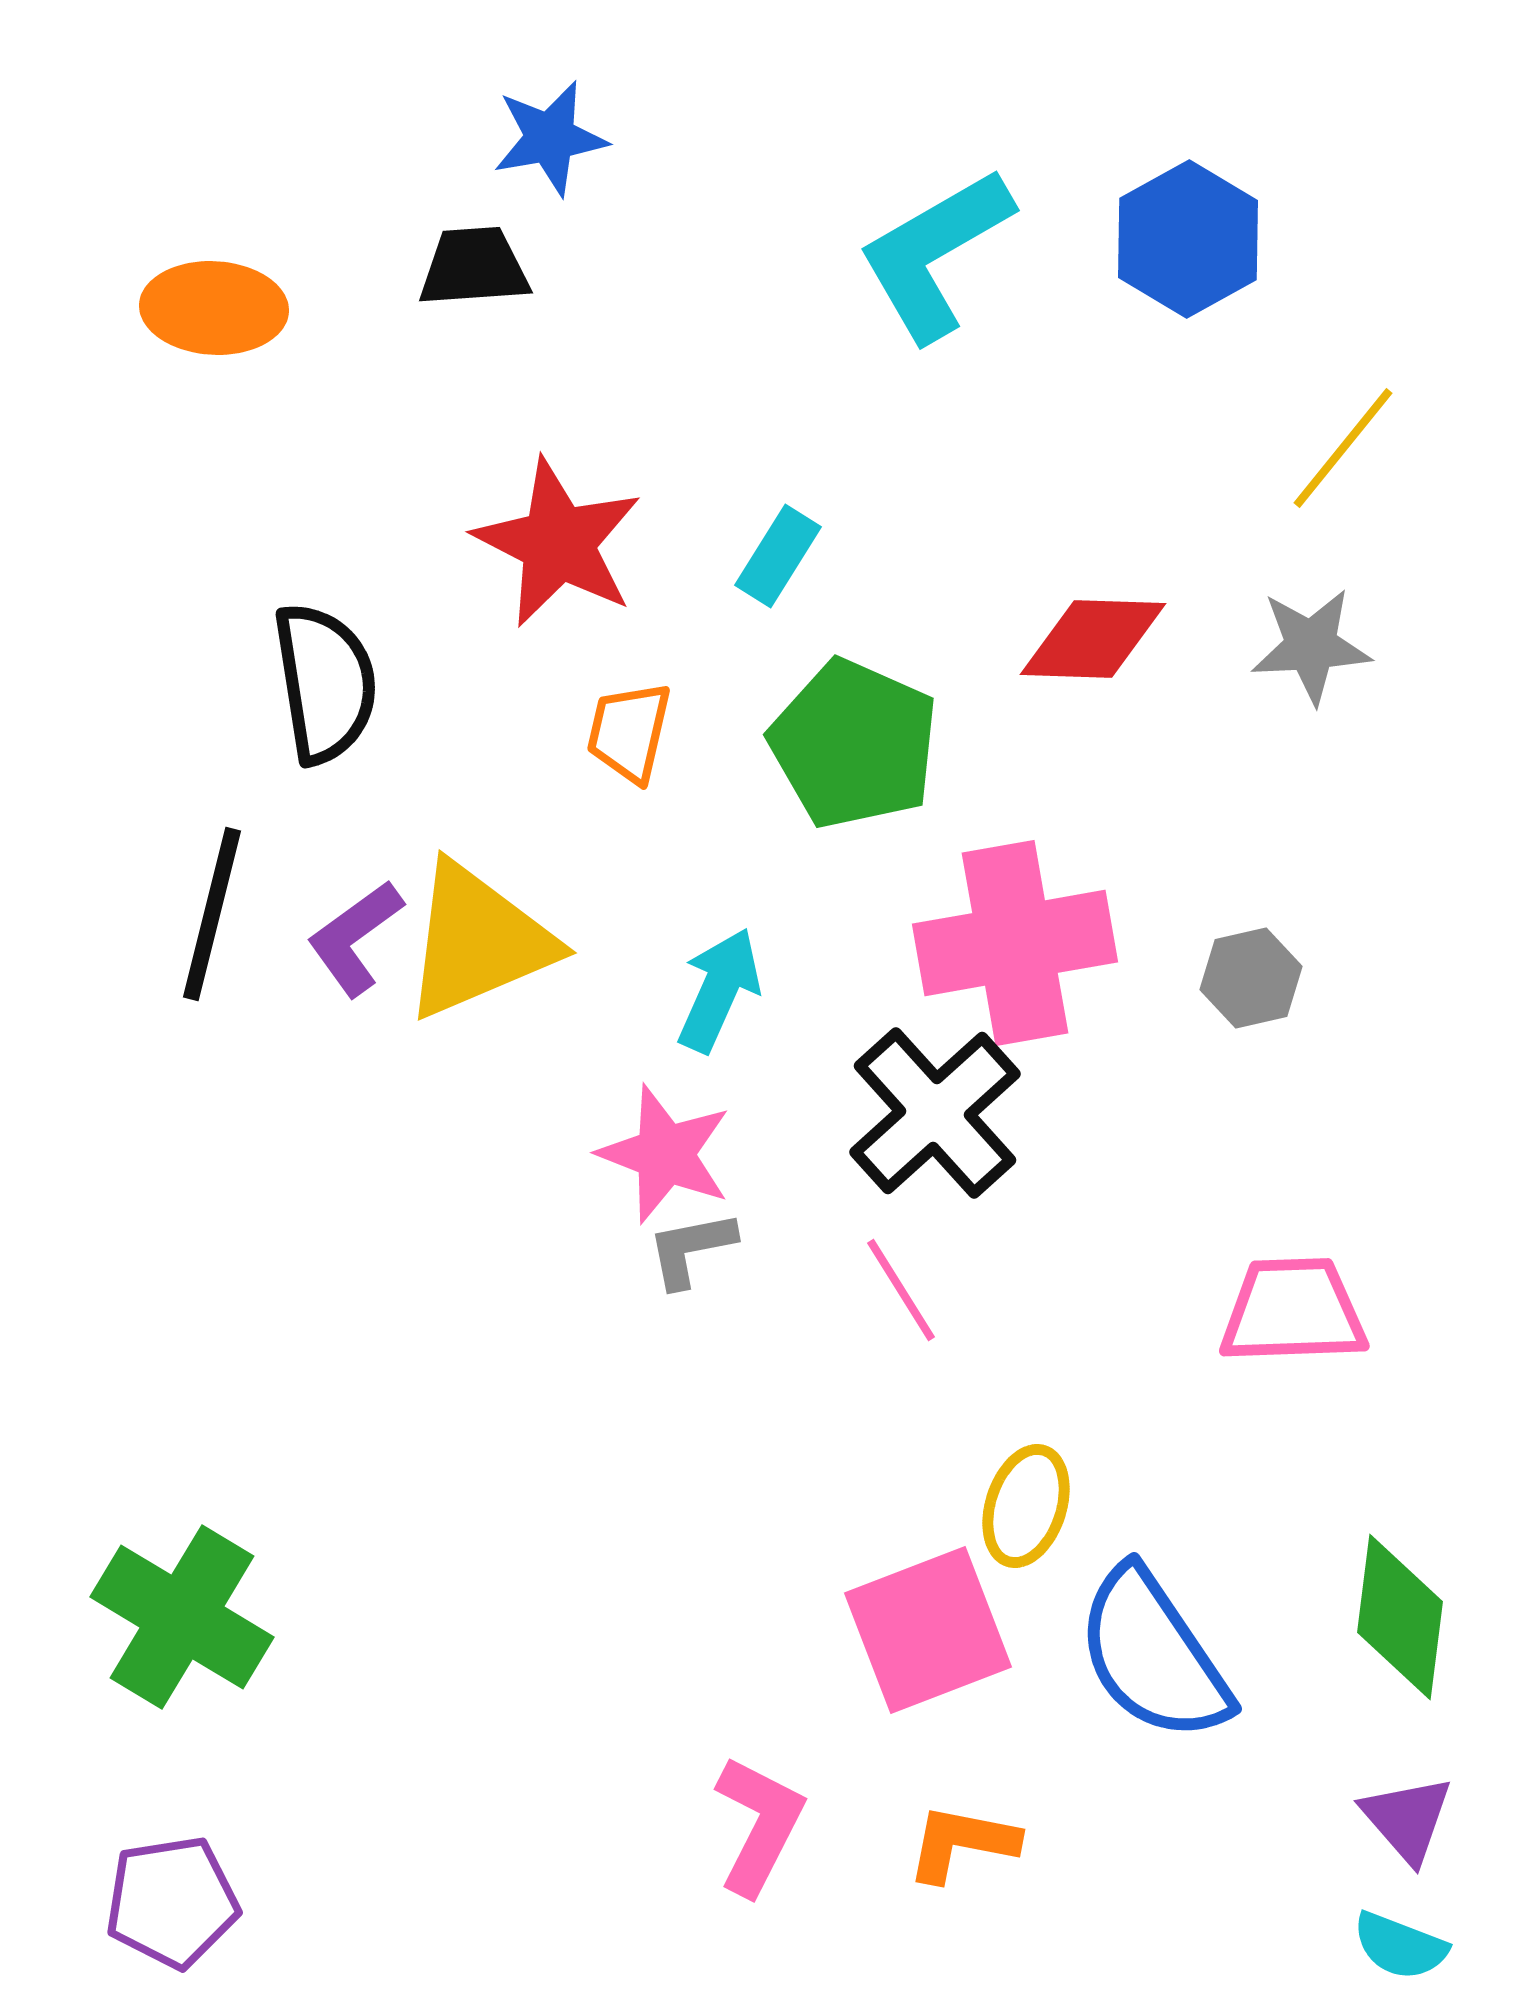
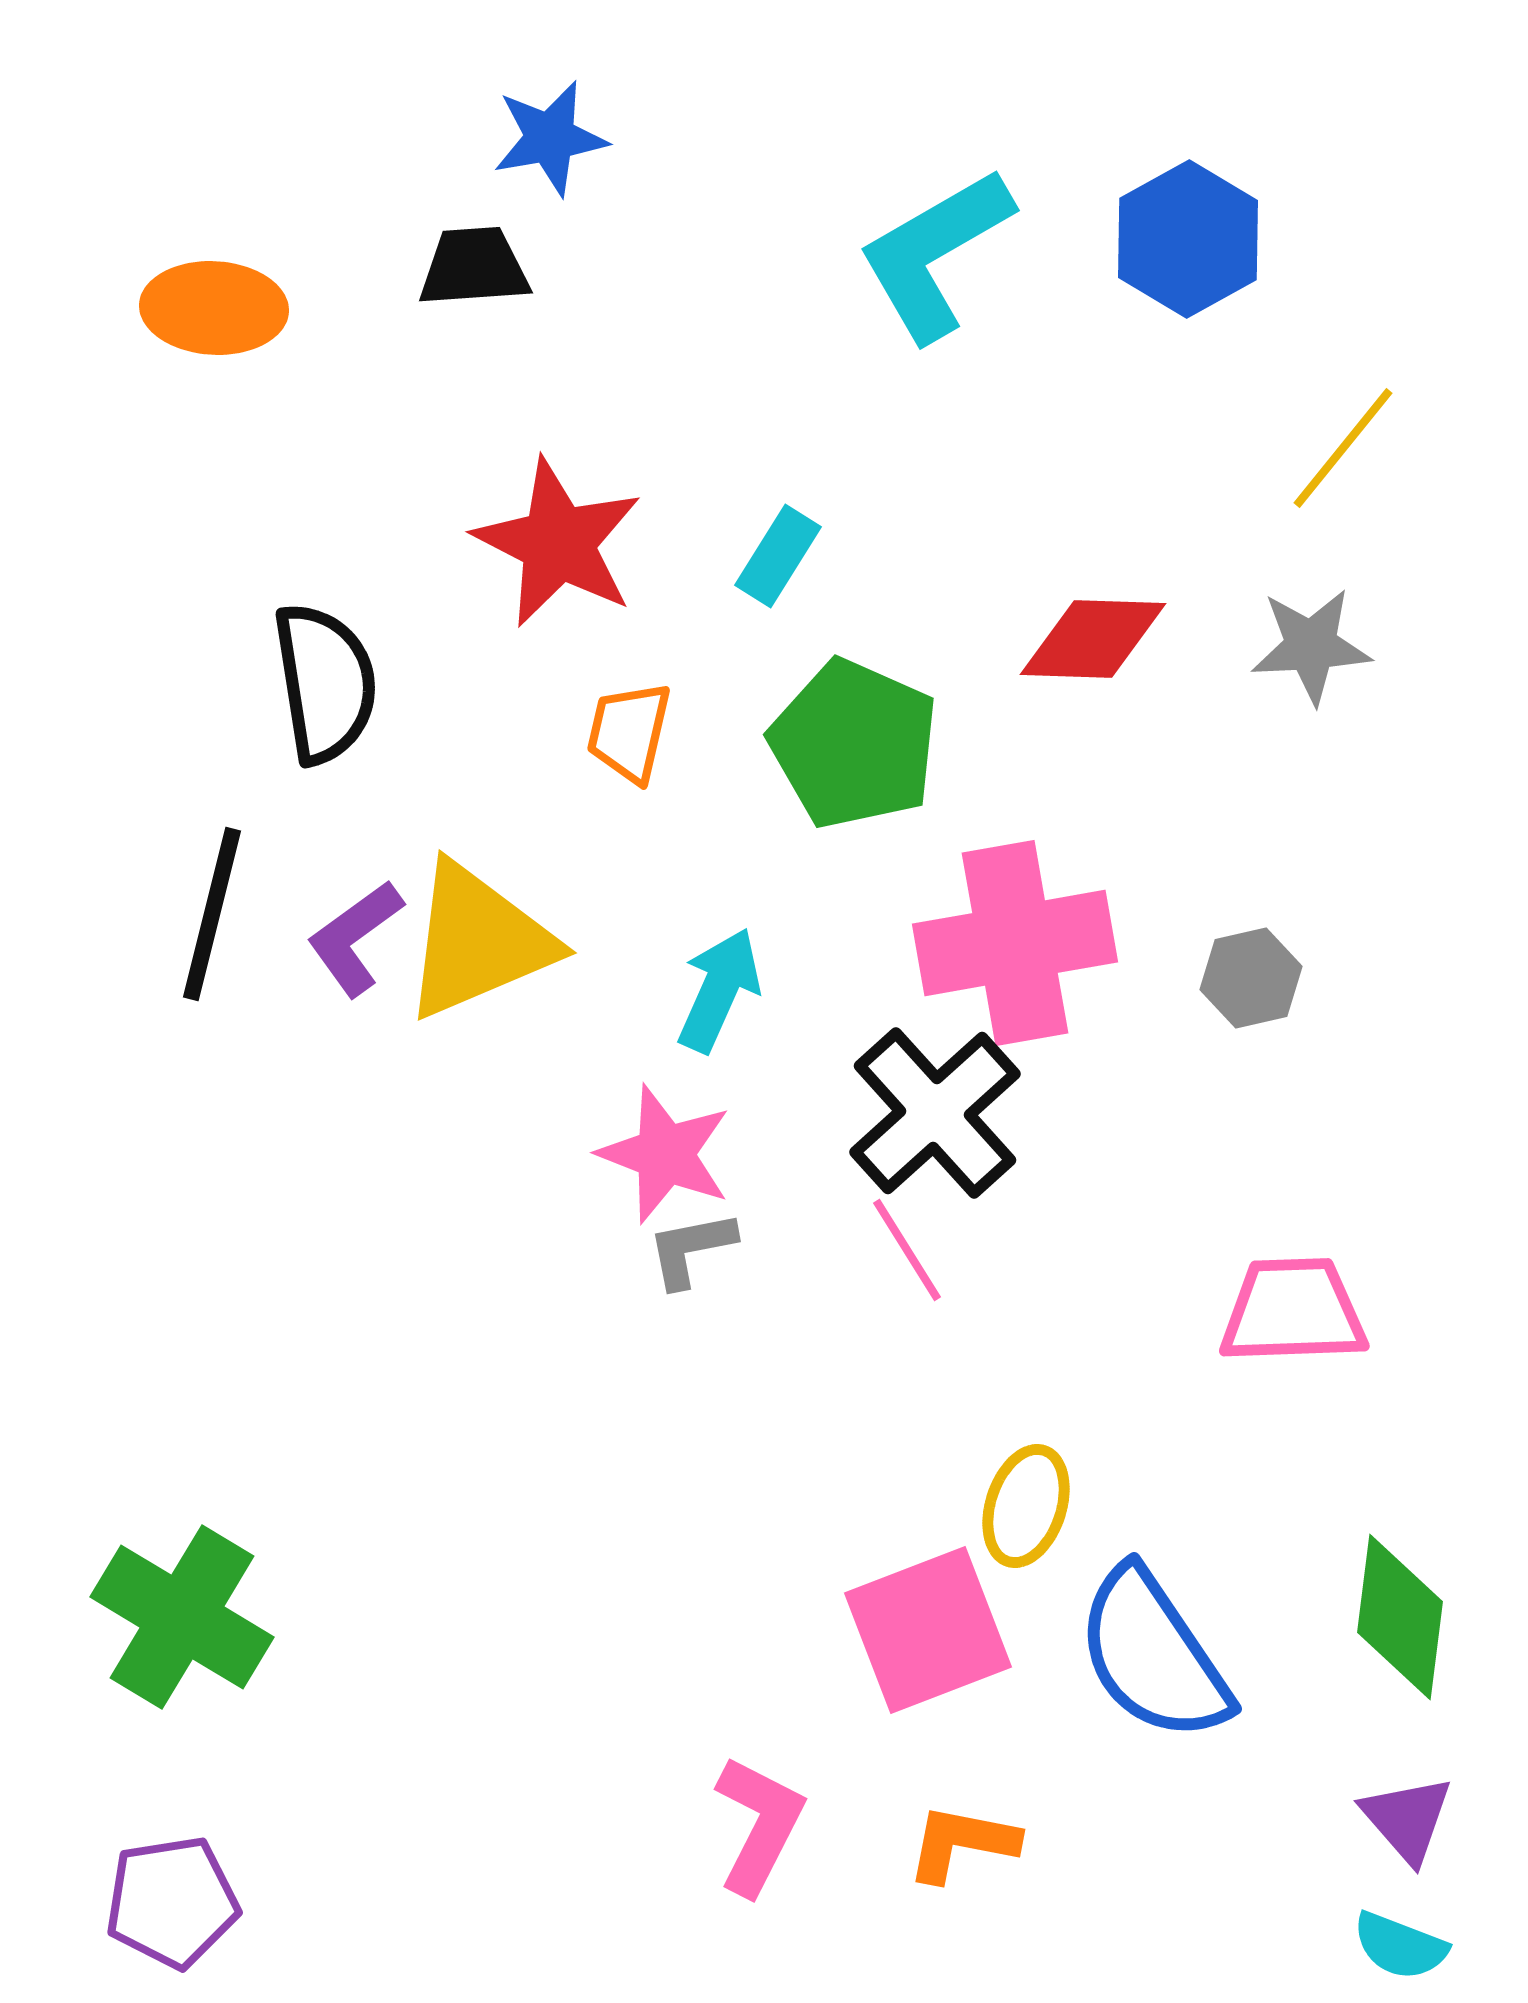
pink line: moved 6 px right, 40 px up
